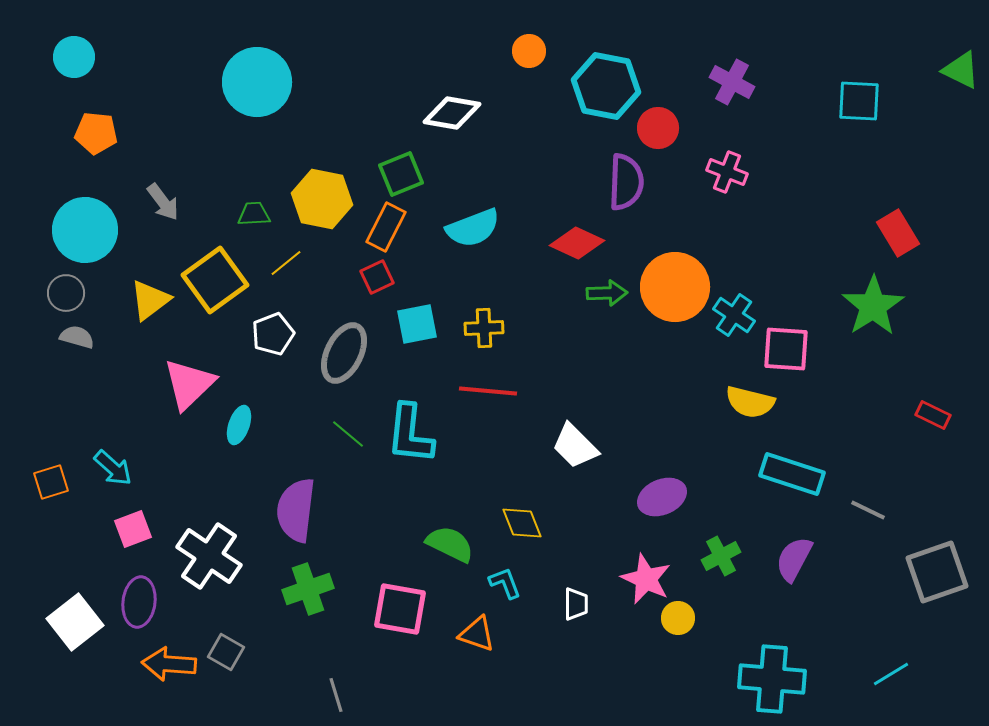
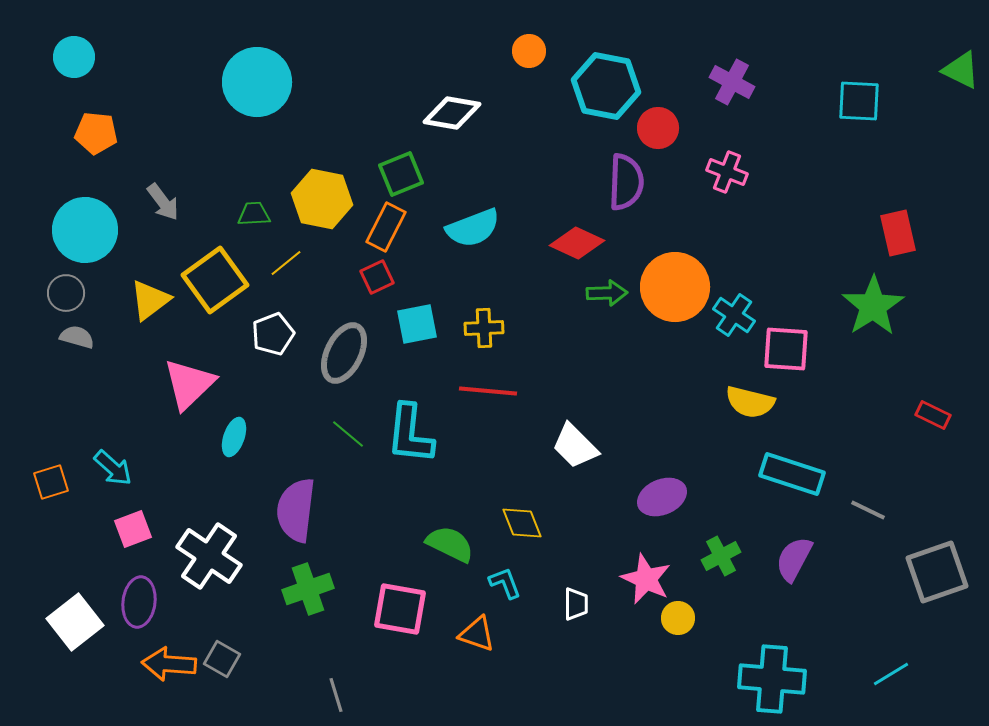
red rectangle at (898, 233): rotated 18 degrees clockwise
cyan ellipse at (239, 425): moved 5 px left, 12 px down
gray square at (226, 652): moved 4 px left, 7 px down
